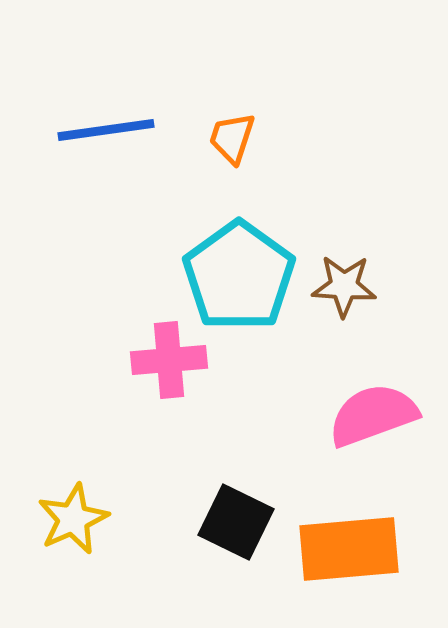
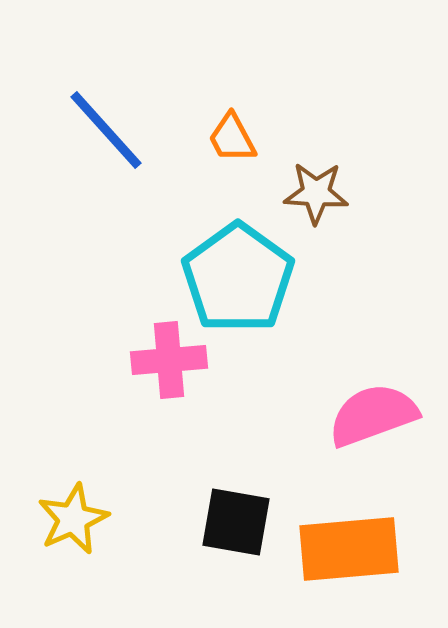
blue line: rotated 56 degrees clockwise
orange trapezoid: rotated 46 degrees counterclockwise
cyan pentagon: moved 1 px left, 2 px down
brown star: moved 28 px left, 93 px up
black square: rotated 16 degrees counterclockwise
